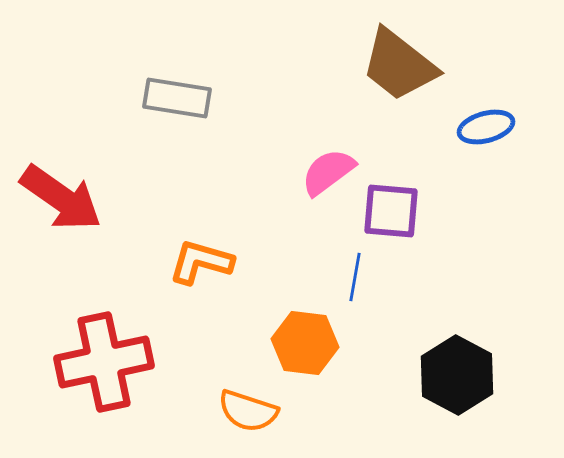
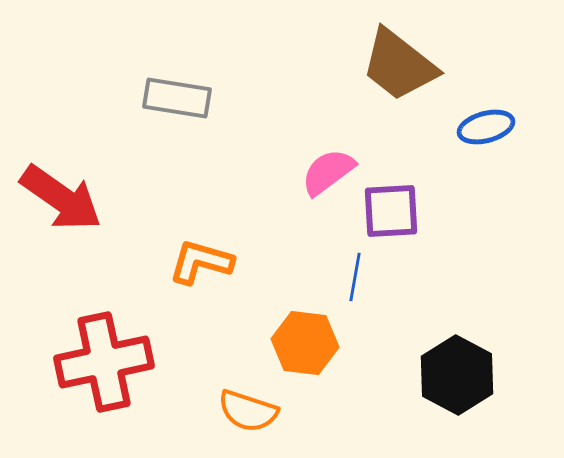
purple square: rotated 8 degrees counterclockwise
